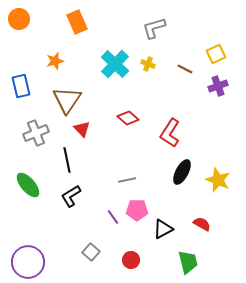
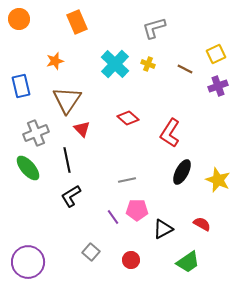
green ellipse: moved 17 px up
green trapezoid: rotated 70 degrees clockwise
